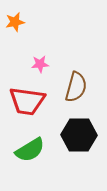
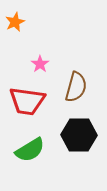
orange star: rotated 12 degrees counterclockwise
pink star: rotated 30 degrees counterclockwise
